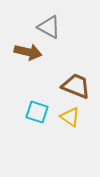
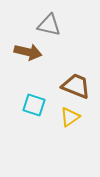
gray triangle: moved 2 px up; rotated 15 degrees counterclockwise
cyan square: moved 3 px left, 7 px up
yellow triangle: rotated 50 degrees clockwise
